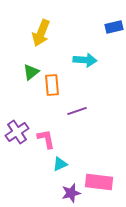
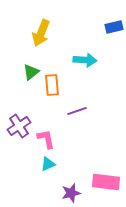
purple cross: moved 2 px right, 6 px up
cyan triangle: moved 12 px left
pink rectangle: moved 7 px right
